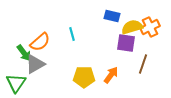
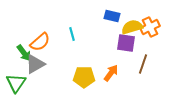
orange arrow: moved 2 px up
